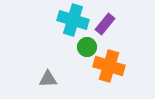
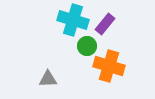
green circle: moved 1 px up
